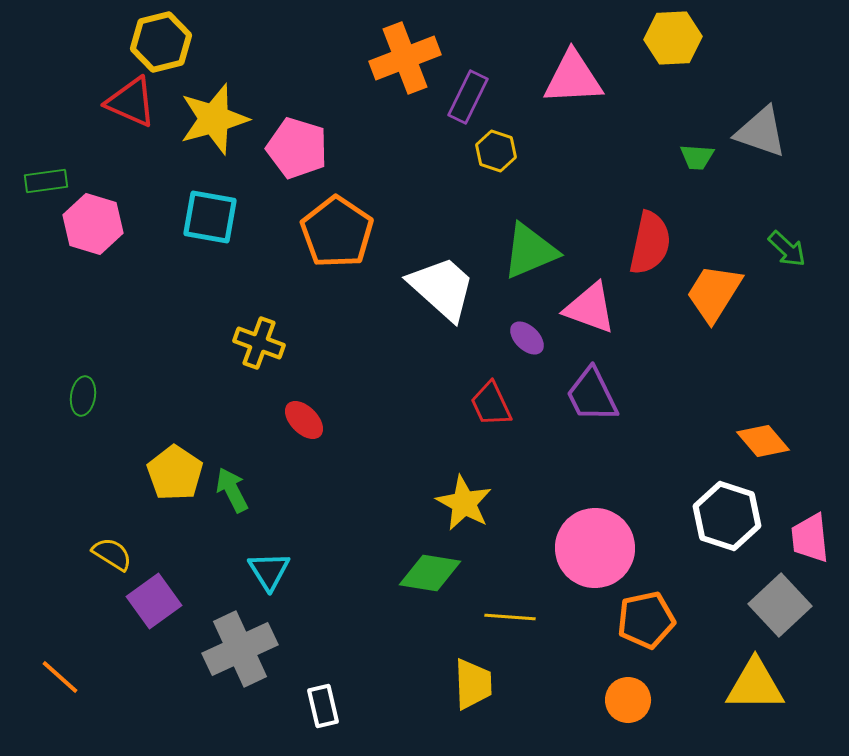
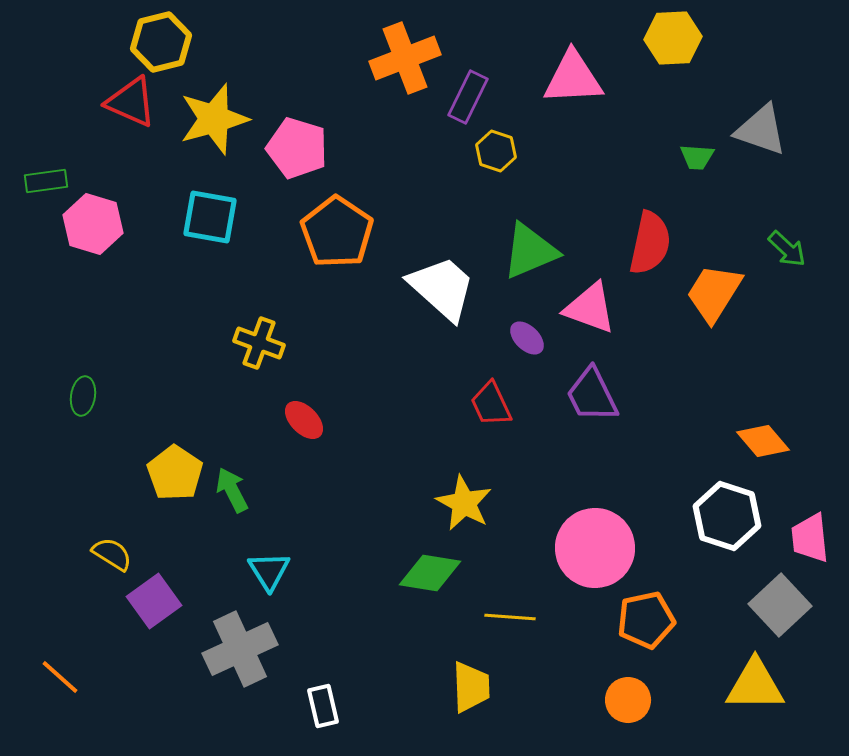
gray triangle at (761, 132): moved 2 px up
yellow trapezoid at (473, 684): moved 2 px left, 3 px down
